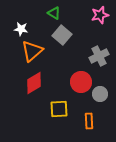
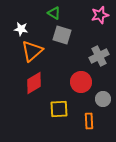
gray square: rotated 24 degrees counterclockwise
gray circle: moved 3 px right, 5 px down
